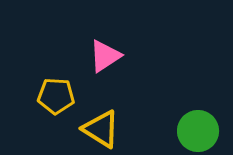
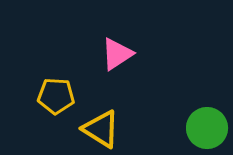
pink triangle: moved 12 px right, 2 px up
green circle: moved 9 px right, 3 px up
